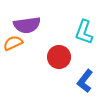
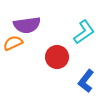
cyan L-shape: rotated 145 degrees counterclockwise
red circle: moved 2 px left
blue L-shape: moved 1 px right
